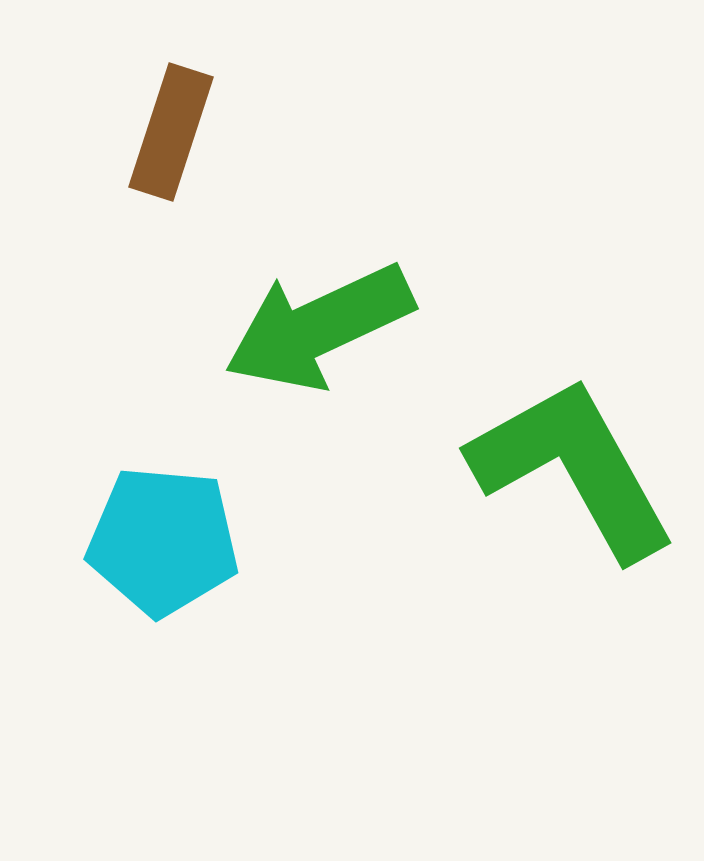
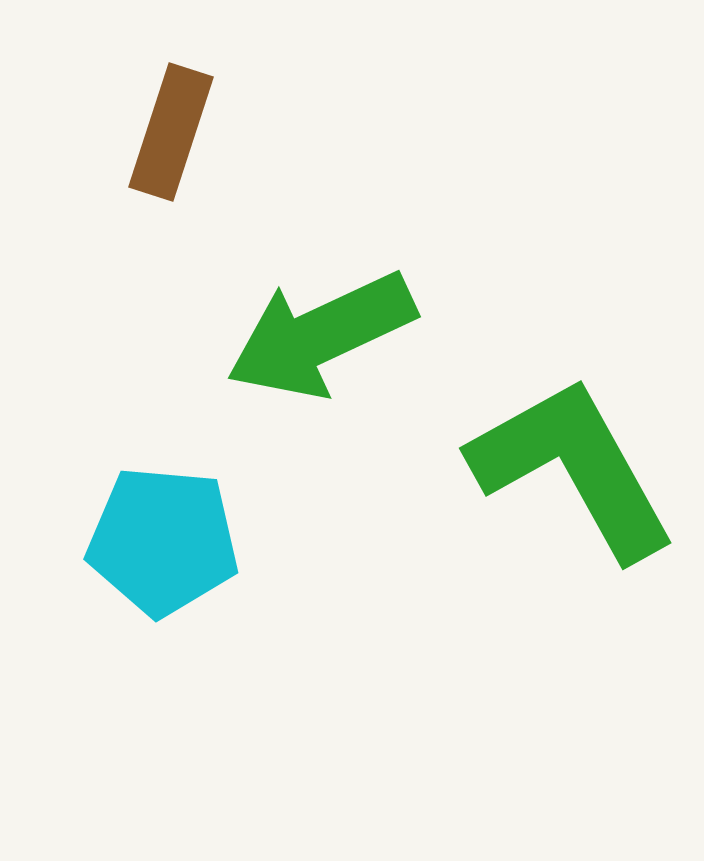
green arrow: moved 2 px right, 8 px down
